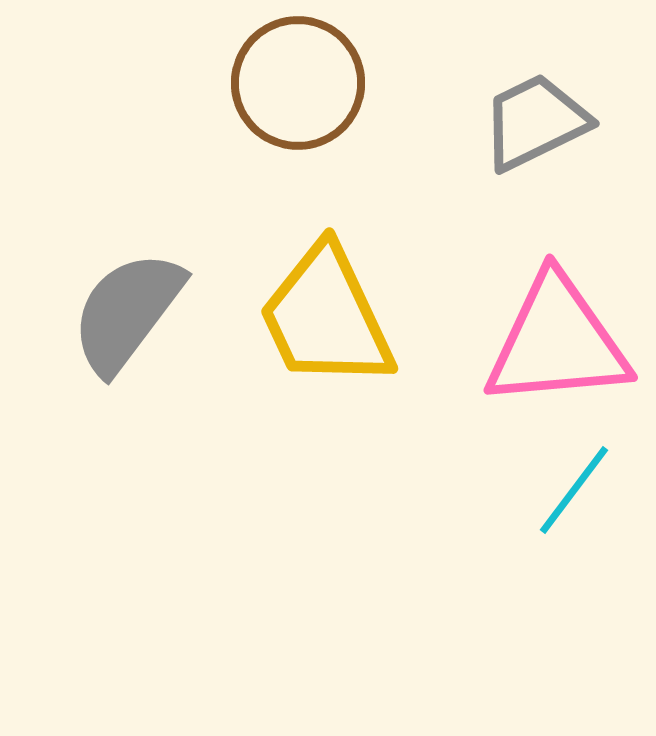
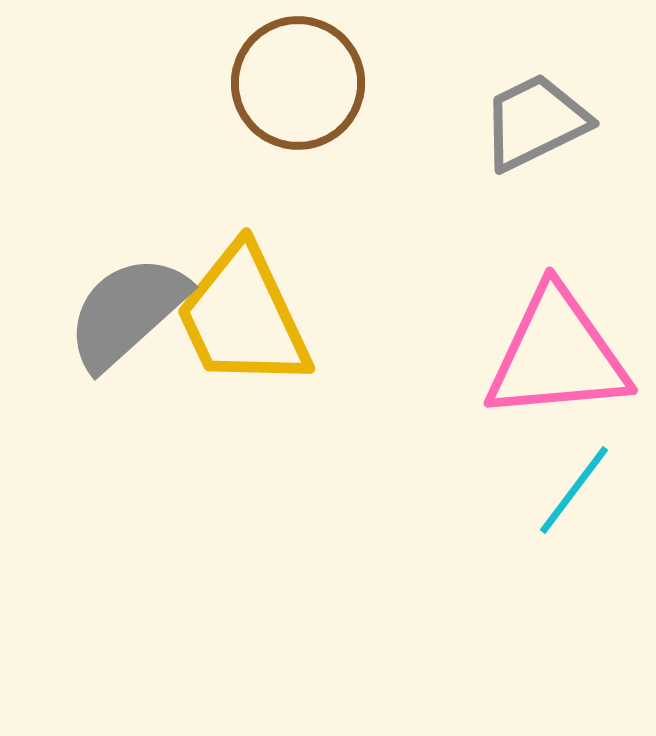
gray semicircle: rotated 11 degrees clockwise
yellow trapezoid: moved 83 px left
pink triangle: moved 13 px down
